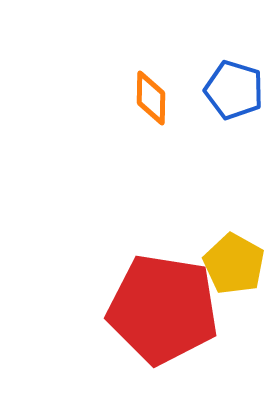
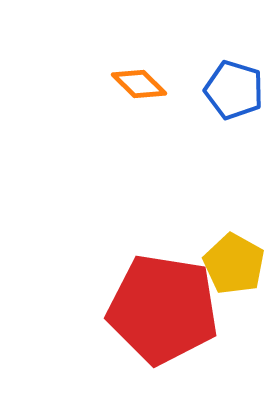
orange diamond: moved 12 px left, 14 px up; rotated 46 degrees counterclockwise
